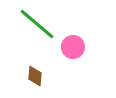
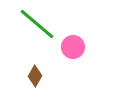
brown diamond: rotated 25 degrees clockwise
